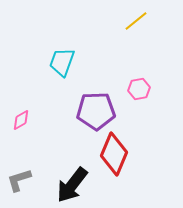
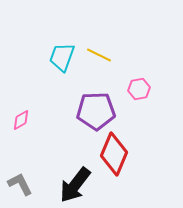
yellow line: moved 37 px left, 34 px down; rotated 65 degrees clockwise
cyan trapezoid: moved 5 px up
gray L-shape: moved 1 px right, 4 px down; rotated 80 degrees clockwise
black arrow: moved 3 px right
